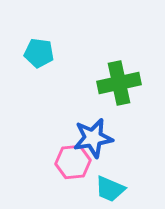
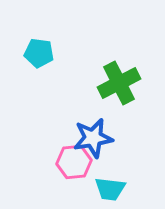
green cross: rotated 15 degrees counterclockwise
pink hexagon: moved 1 px right
cyan trapezoid: rotated 16 degrees counterclockwise
